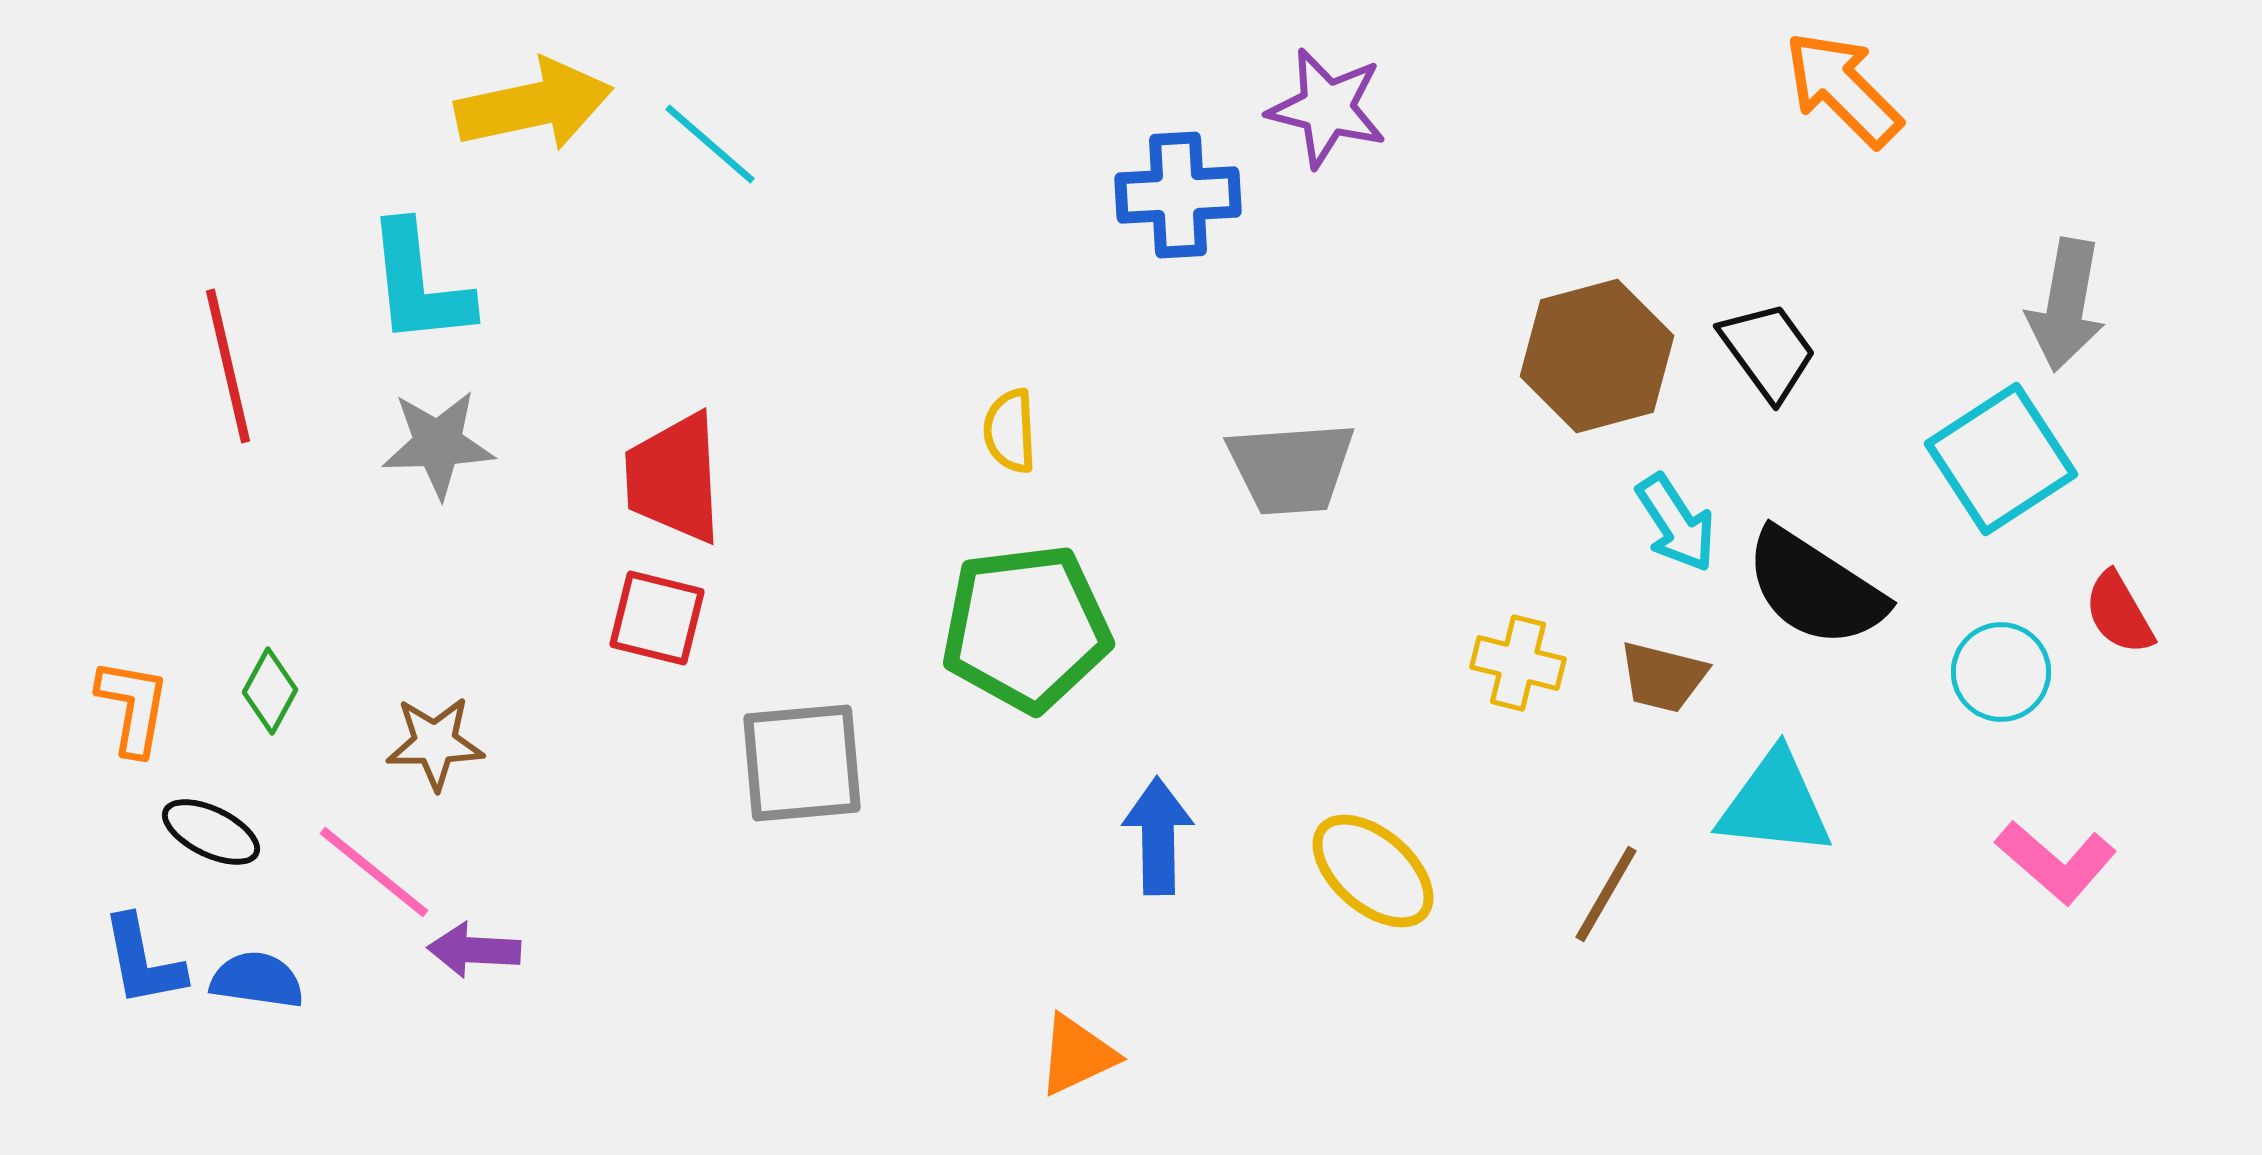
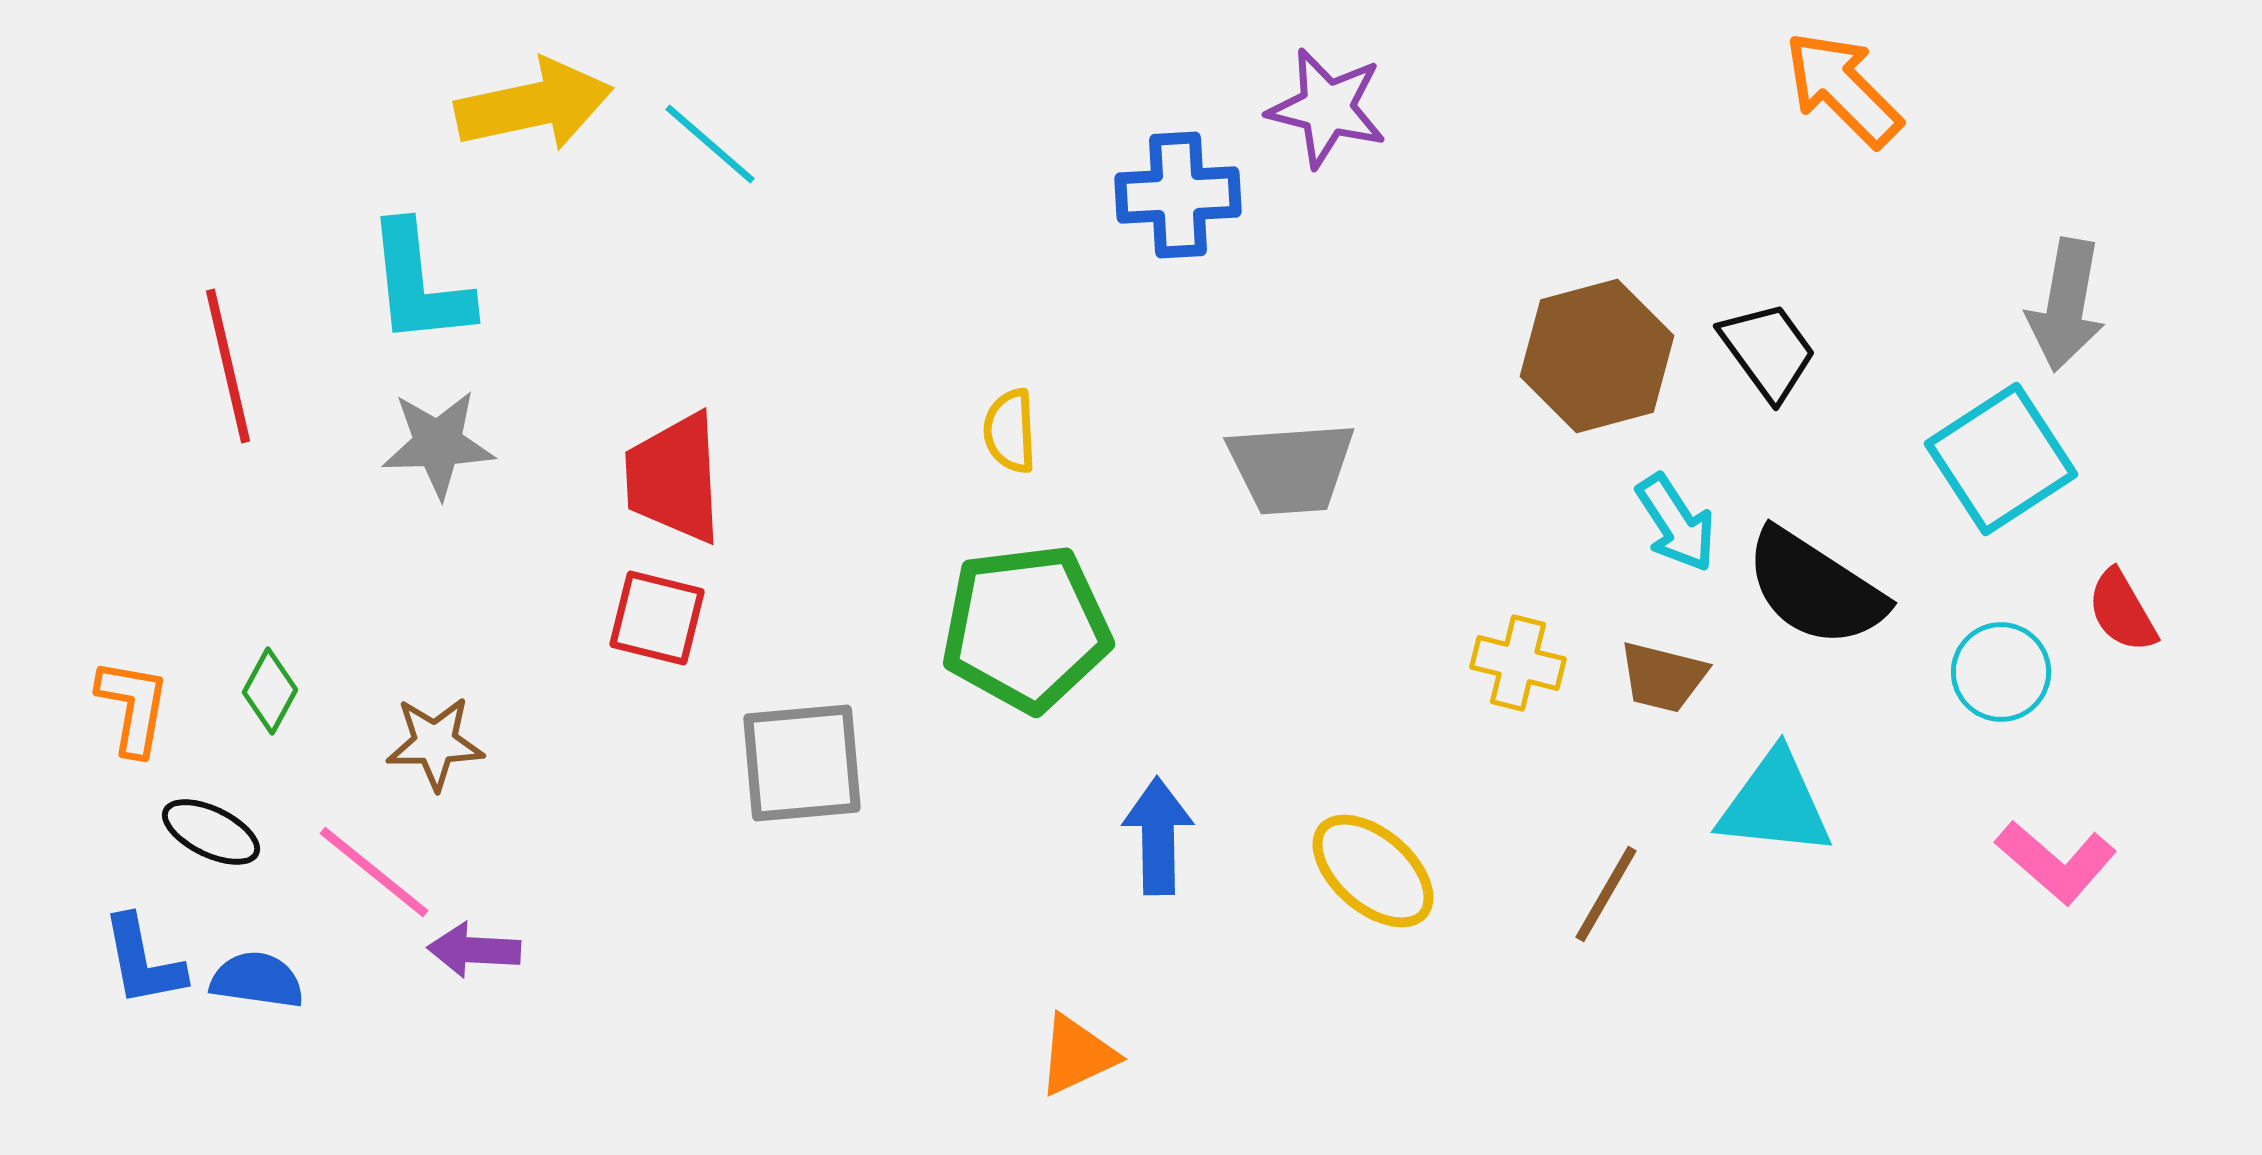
red semicircle: moved 3 px right, 2 px up
